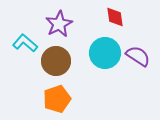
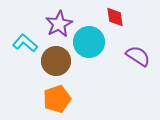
cyan circle: moved 16 px left, 11 px up
